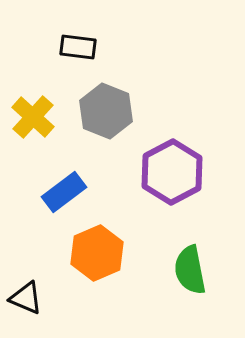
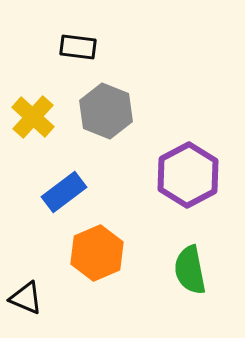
purple hexagon: moved 16 px right, 3 px down
